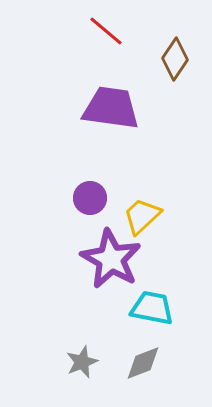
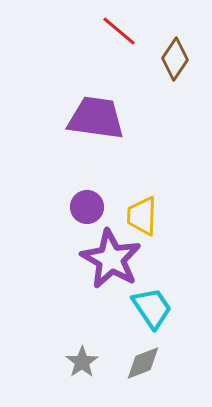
red line: moved 13 px right
purple trapezoid: moved 15 px left, 10 px down
purple circle: moved 3 px left, 9 px down
yellow trapezoid: rotated 45 degrees counterclockwise
cyan trapezoid: rotated 45 degrees clockwise
gray star: rotated 12 degrees counterclockwise
